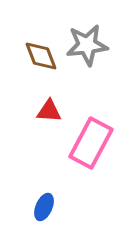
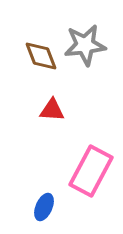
gray star: moved 2 px left
red triangle: moved 3 px right, 1 px up
pink rectangle: moved 28 px down
